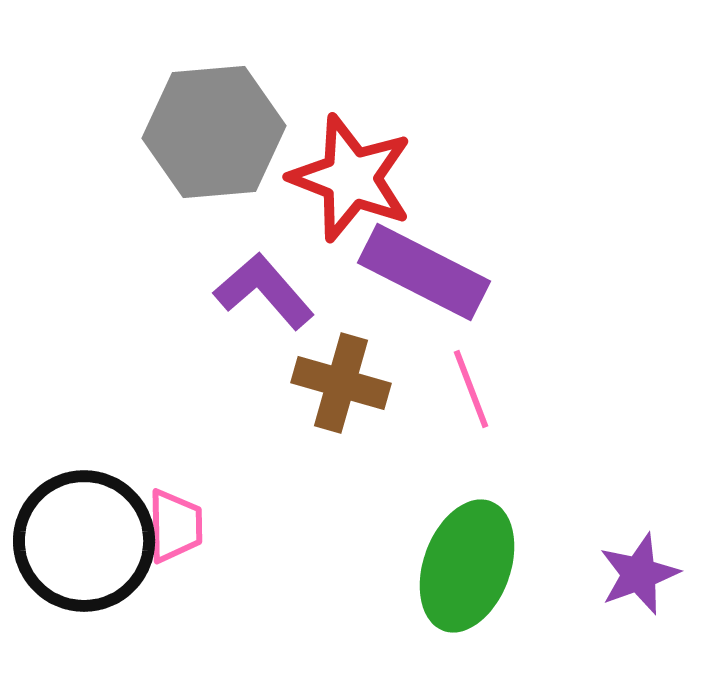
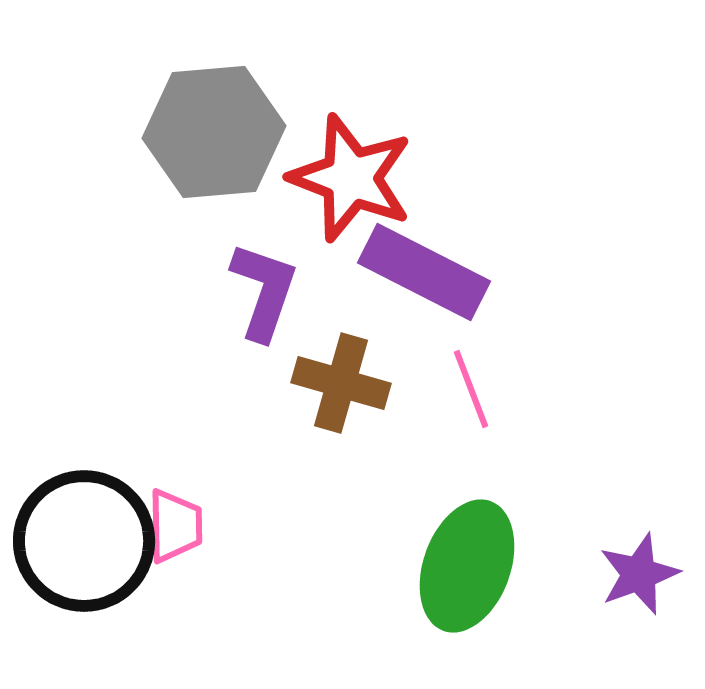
purple L-shape: rotated 60 degrees clockwise
